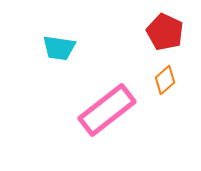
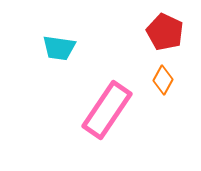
orange diamond: moved 2 px left; rotated 20 degrees counterclockwise
pink rectangle: rotated 18 degrees counterclockwise
